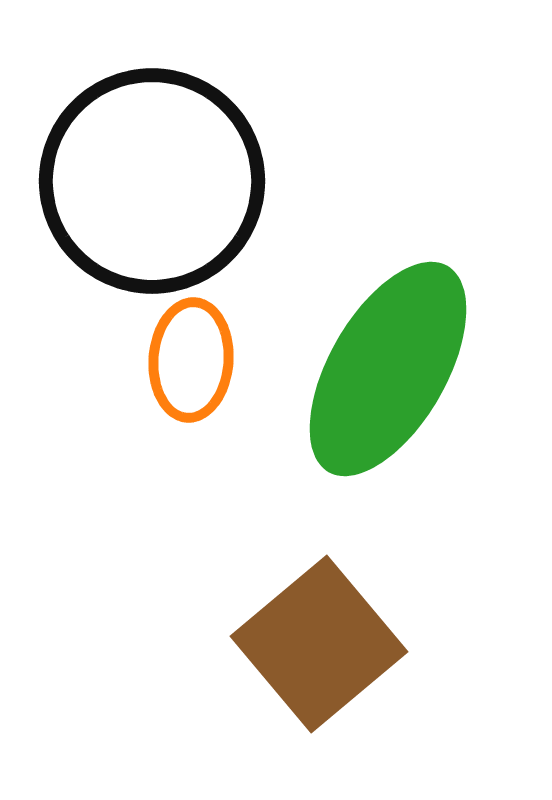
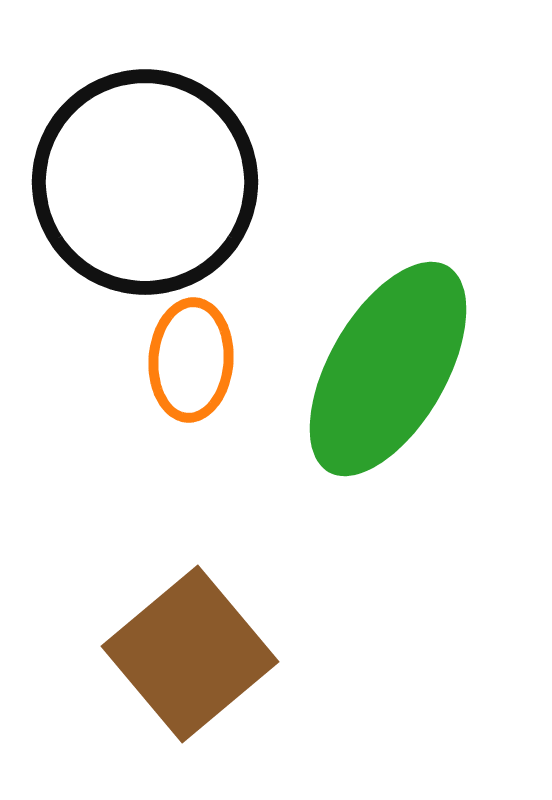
black circle: moved 7 px left, 1 px down
brown square: moved 129 px left, 10 px down
